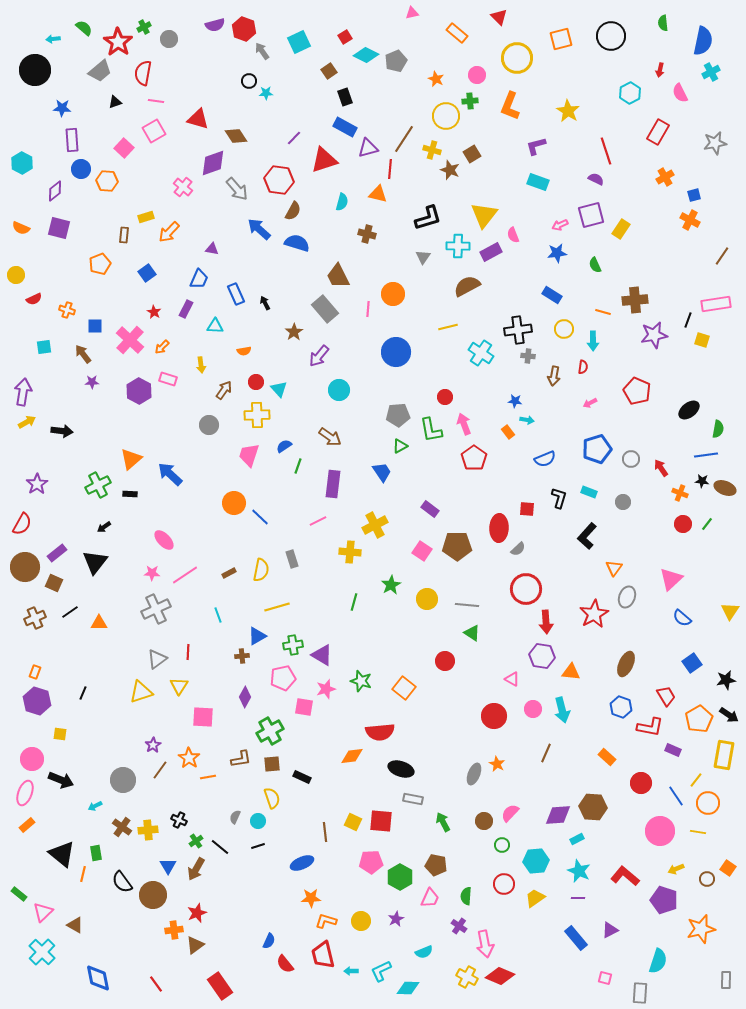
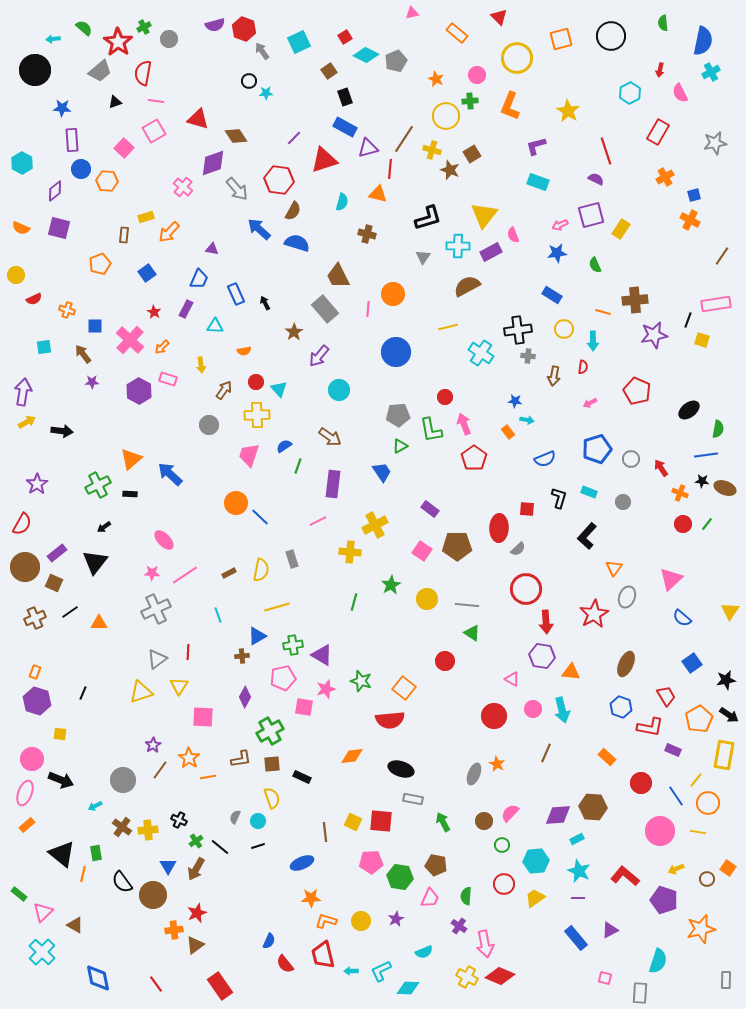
orange circle at (234, 503): moved 2 px right
red semicircle at (380, 732): moved 10 px right, 12 px up
green hexagon at (400, 877): rotated 20 degrees counterclockwise
